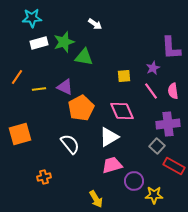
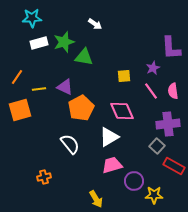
orange square: moved 24 px up
